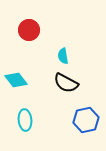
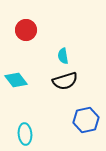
red circle: moved 3 px left
black semicircle: moved 1 px left, 2 px up; rotated 45 degrees counterclockwise
cyan ellipse: moved 14 px down
